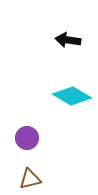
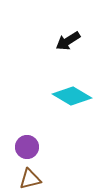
black arrow: moved 1 px down; rotated 40 degrees counterclockwise
purple circle: moved 9 px down
